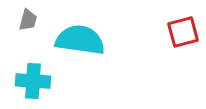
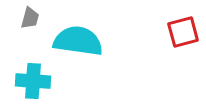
gray trapezoid: moved 2 px right, 2 px up
cyan semicircle: moved 2 px left, 1 px down
